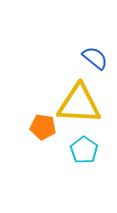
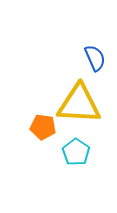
blue semicircle: rotated 28 degrees clockwise
cyan pentagon: moved 8 px left, 2 px down
